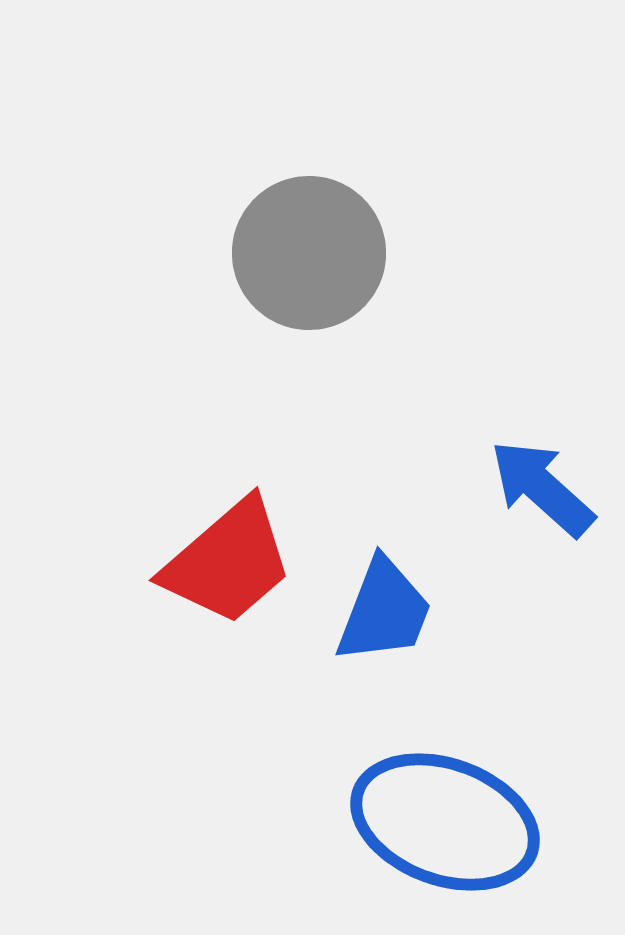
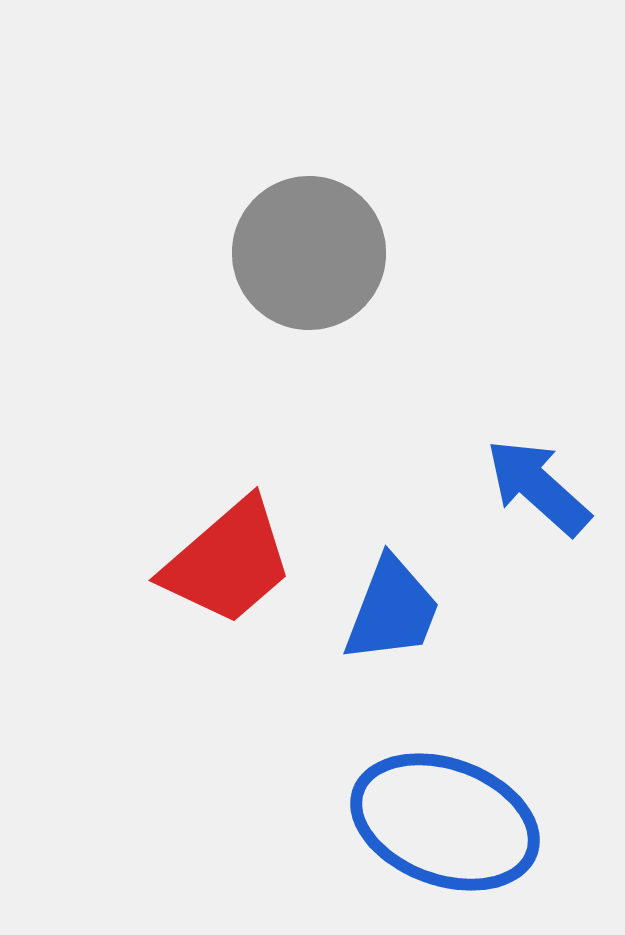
blue arrow: moved 4 px left, 1 px up
blue trapezoid: moved 8 px right, 1 px up
